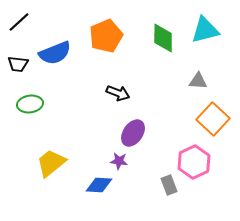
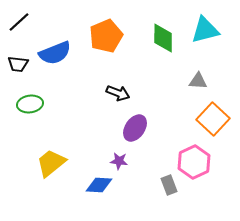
purple ellipse: moved 2 px right, 5 px up
